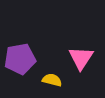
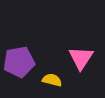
purple pentagon: moved 1 px left, 3 px down
